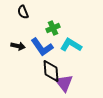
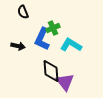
blue L-shape: moved 8 px up; rotated 60 degrees clockwise
purple triangle: moved 1 px right, 1 px up
